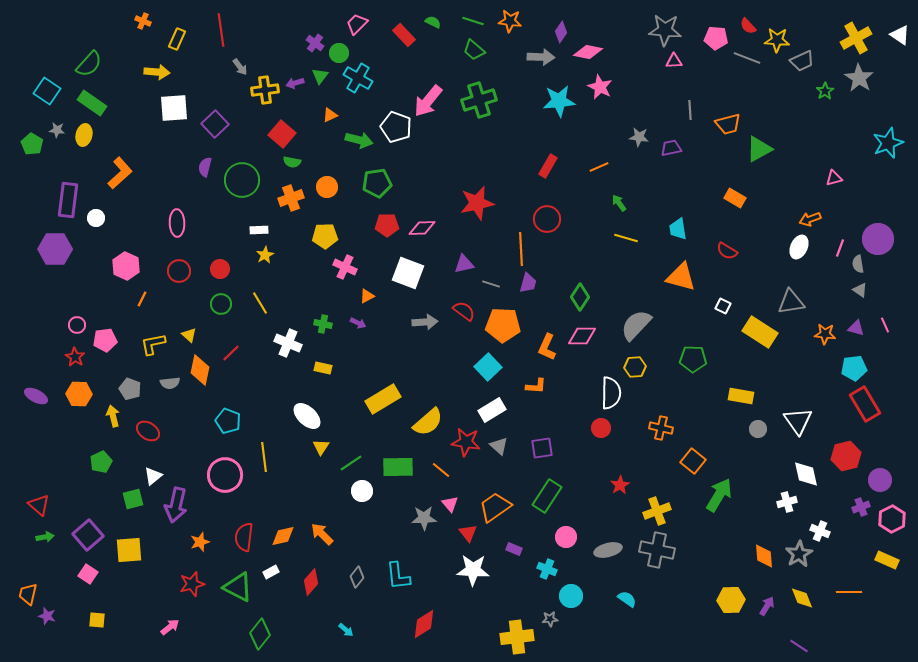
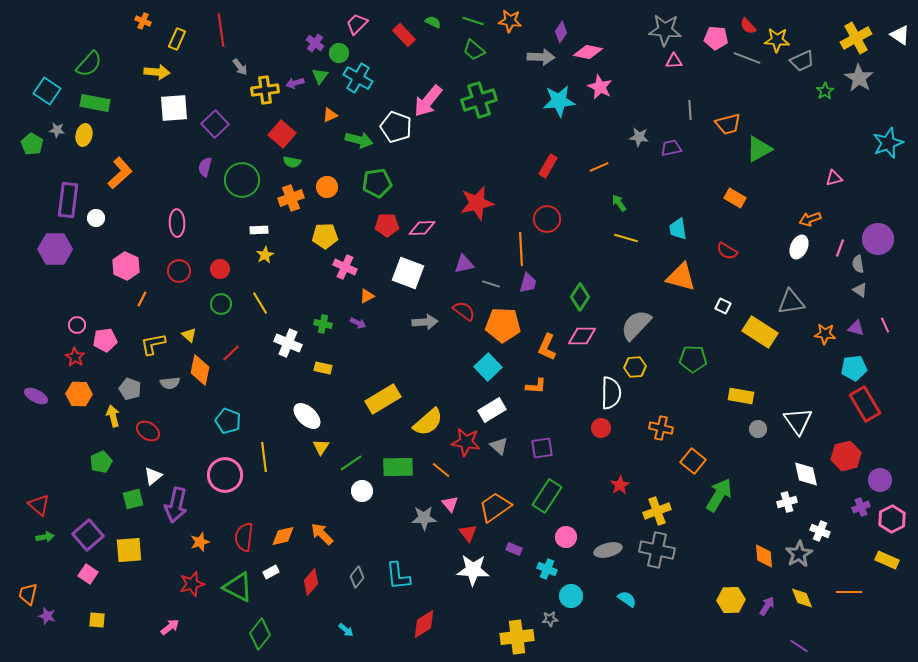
green rectangle at (92, 103): moved 3 px right; rotated 24 degrees counterclockwise
